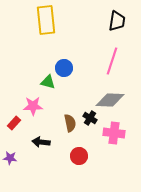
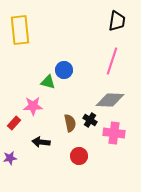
yellow rectangle: moved 26 px left, 10 px down
blue circle: moved 2 px down
black cross: moved 2 px down
purple star: rotated 16 degrees counterclockwise
